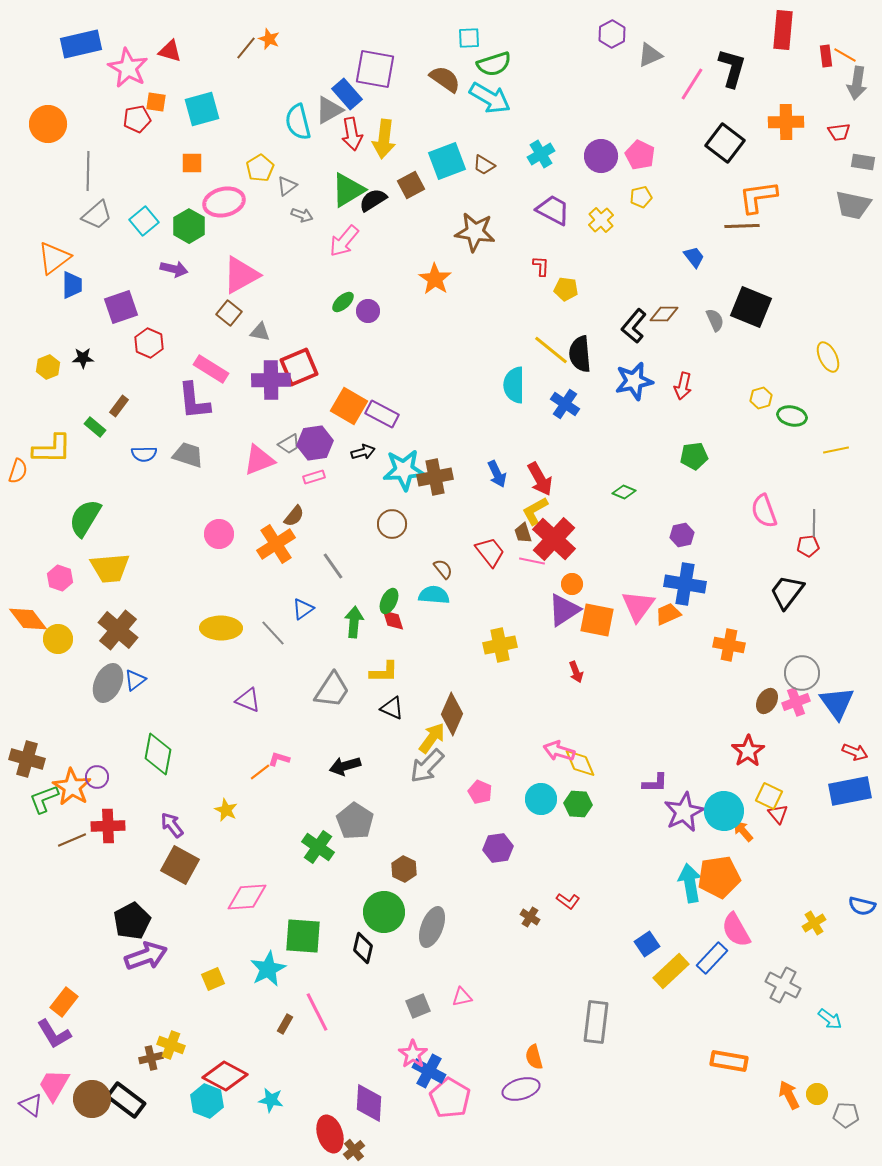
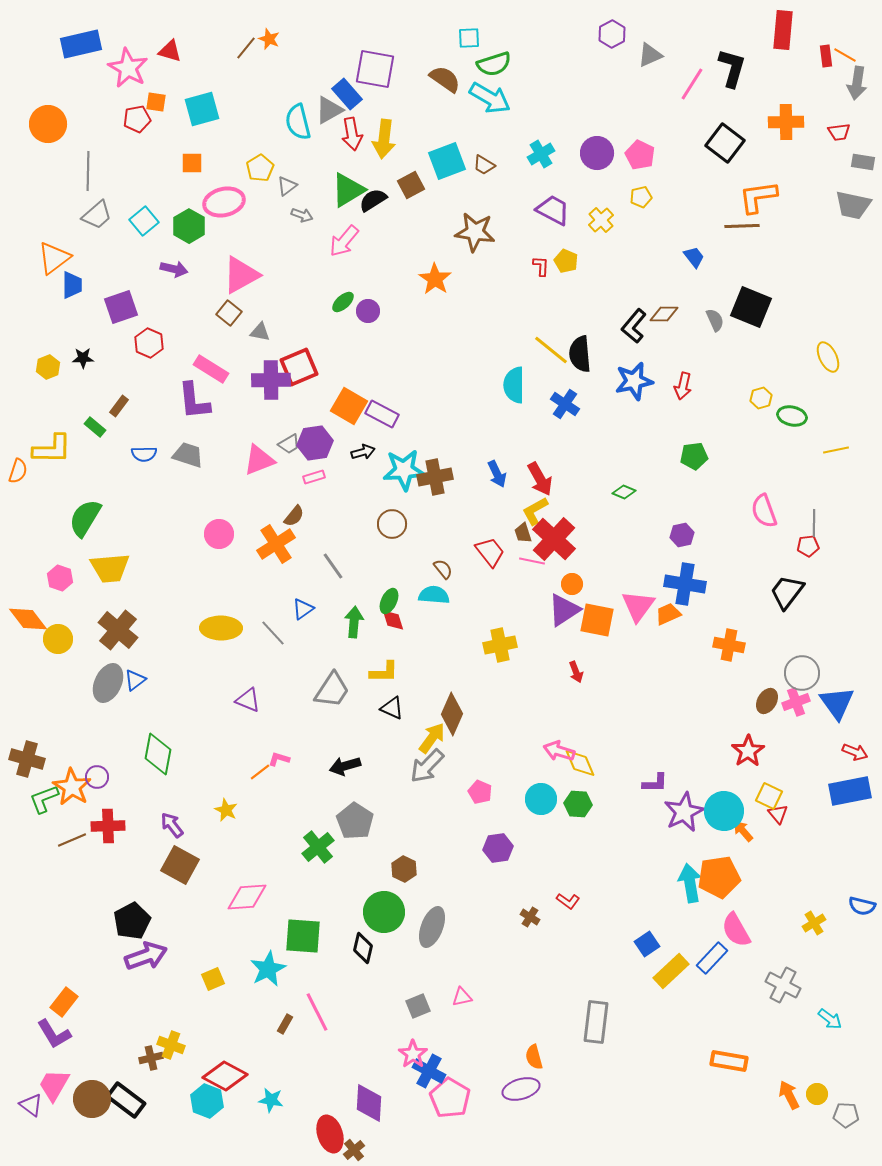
purple circle at (601, 156): moved 4 px left, 3 px up
yellow pentagon at (566, 289): moved 28 px up; rotated 15 degrees clockwise
green cross at (318, 847): rotated 16 degrees clockwise
